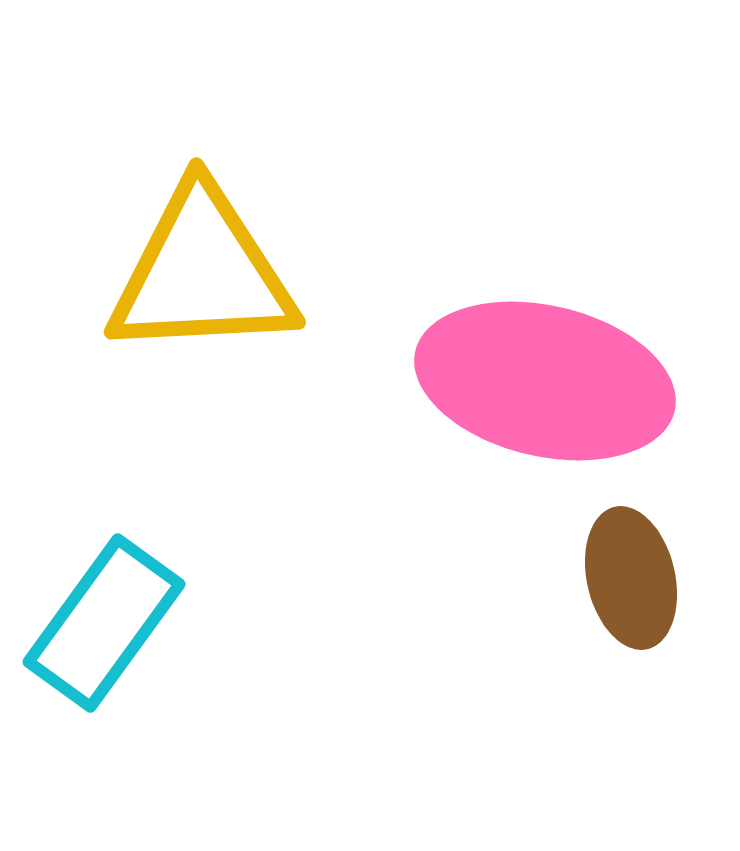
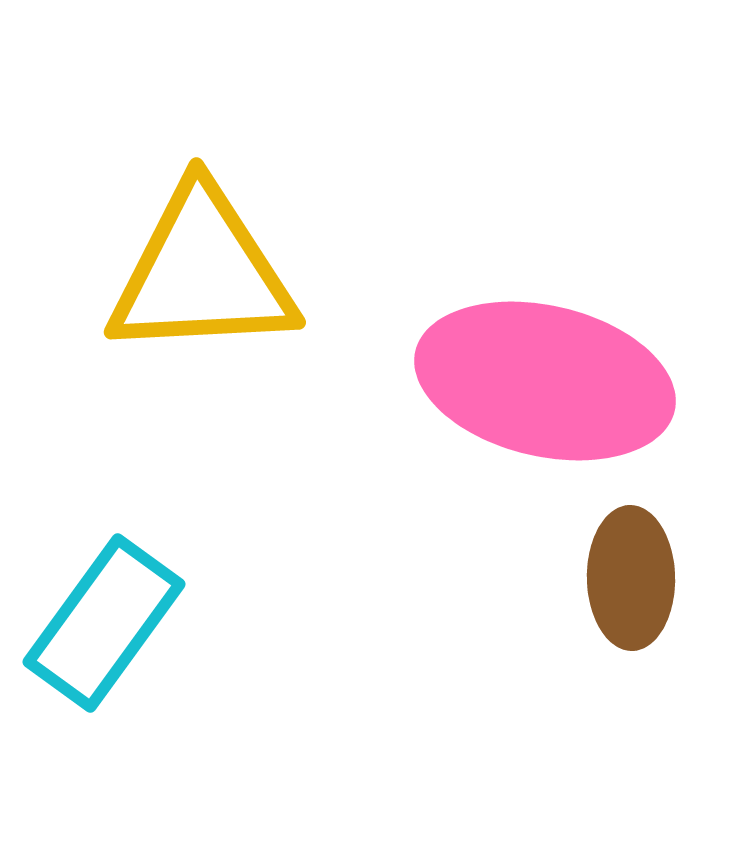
brown ellipse: rotated 12 degrees clockwise
